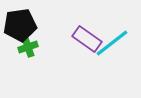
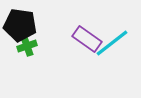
black pentagon: rotated 16 degrees clockwise
green cross: moved 1 px left, 1 px up
